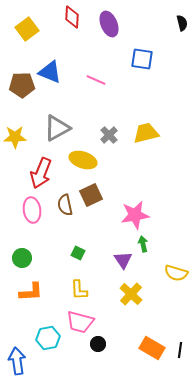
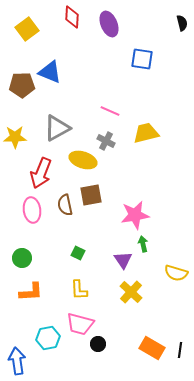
pink line: moved 14 px right, 31 px down
gray cross: moved 3 px left, 6 px down; rotated 18 degrees counterclockwise
brown square: rotated 15 degrees clockwise
yellow cross: moved 2 px up
pink trapezoid: moved 2 px down
